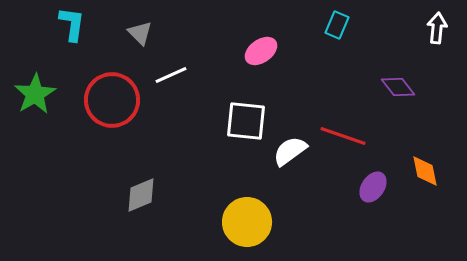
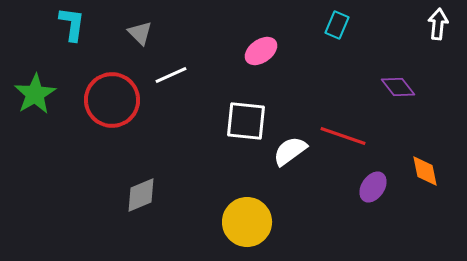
white arrow: moved 1 px right, 4 px up
